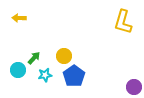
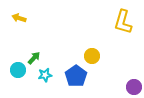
yellow arrow: rotated 16 degrees clockwise
yellow circle: moved 28 px right
blue pentagon: moved 2 px right
